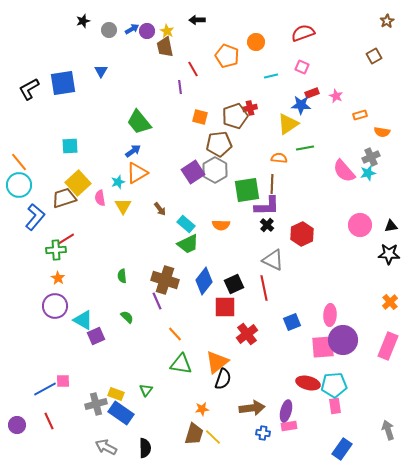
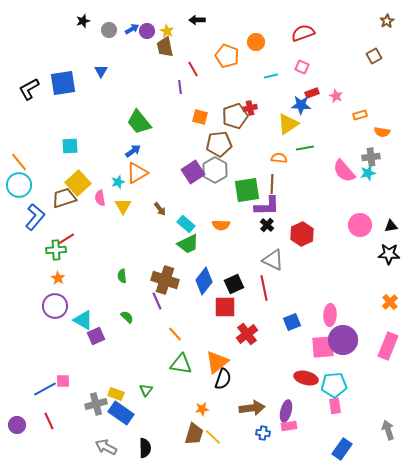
gray cross at (371, 157): rotated 18 degrees clockwise
red ellipse at (308, 383): moved 2 px left, 5 px up
